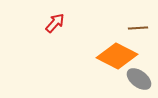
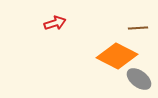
red arrow: rotated 30 degrees clockwise
